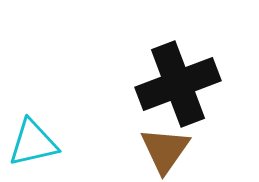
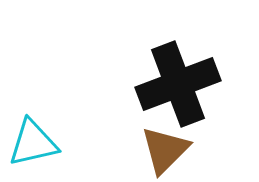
brown triangle: rotated 10 degrees clockwise
